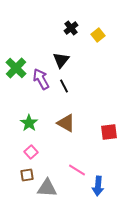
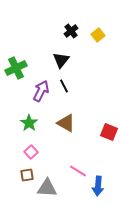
black cross: moved 3 px down
green cross: rotated 20 degrees clockwise
purple arrow: moved 12 px down; rotated 55 degrees clockwise
red square: rotated 30 degrees clockwise
pink line: moved 1 px right, 1 px down
